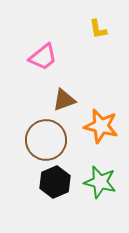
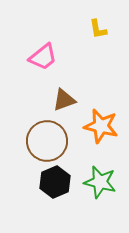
brown circle: moved 1 px right, 1 px down
